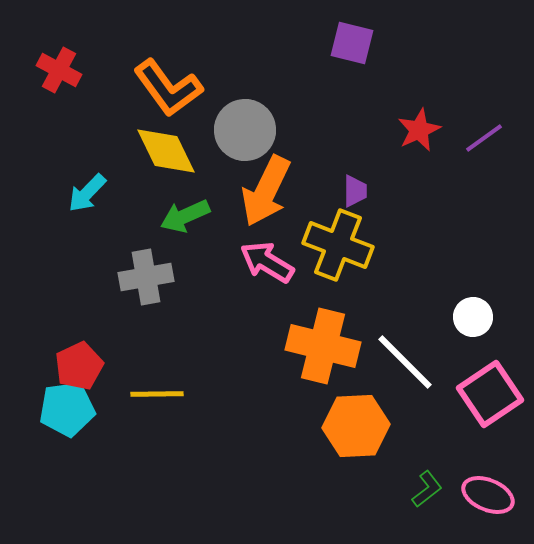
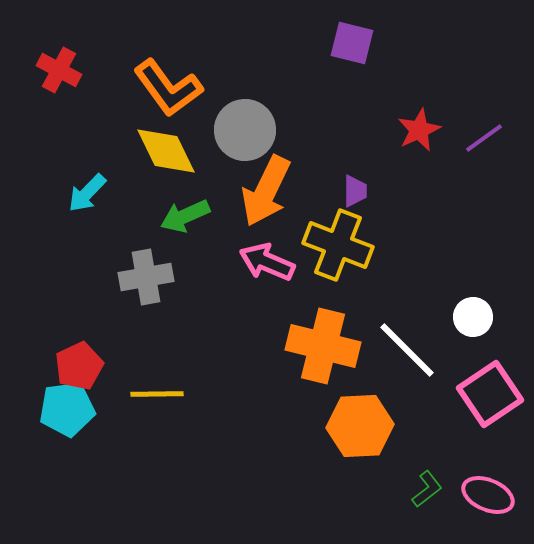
pink arrow: rotated 8 degrees counterclockwise
white line: moved 2 px right, 12 px up
orange hexagon: moved 4 px right
